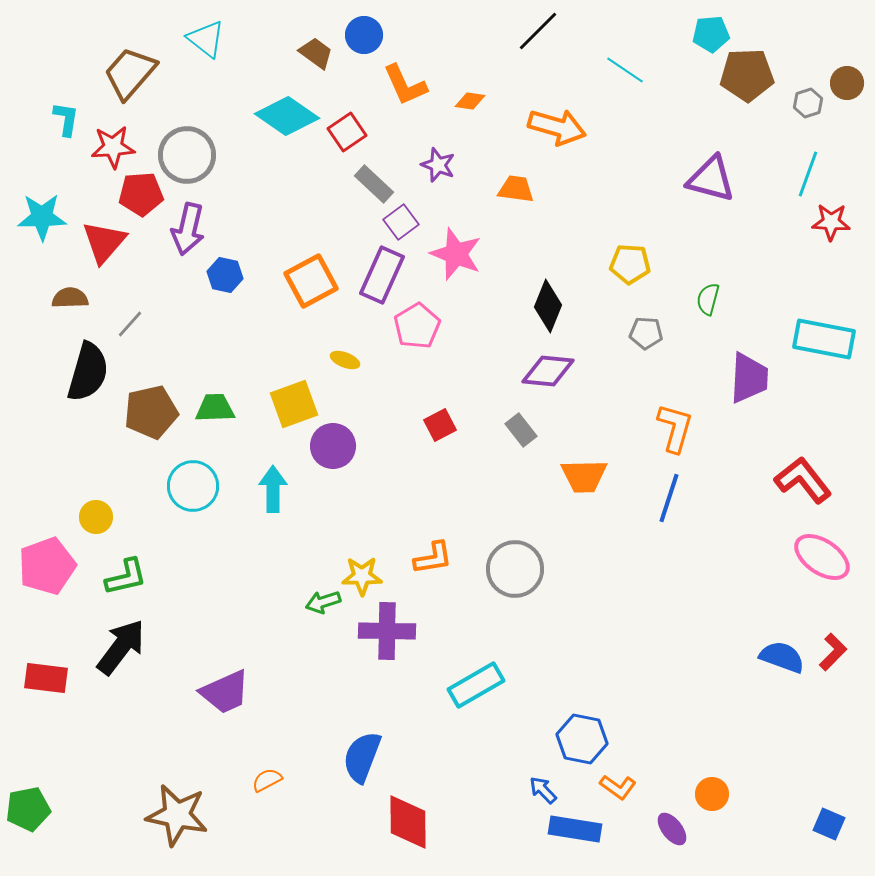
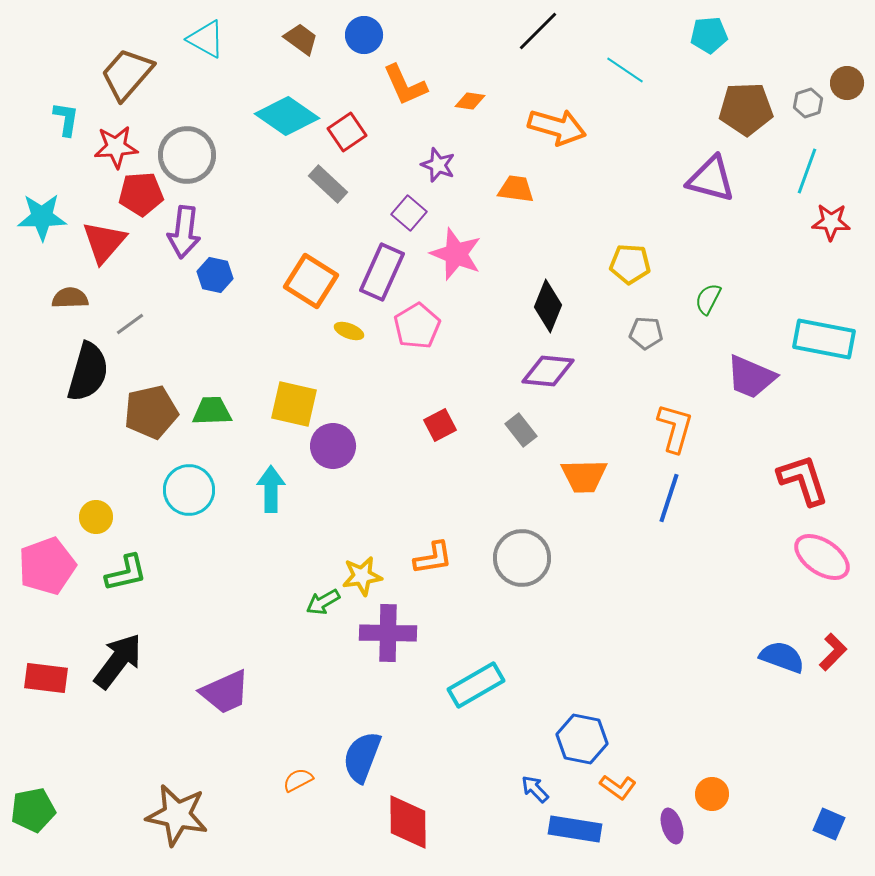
cyan pentagon at (711, 34): moved 2 px left, 1 px down
cyan triangle at (206, 39): rotated 9 degrees counterclockwise
brown trapezoid at (316, 53): moved 15 px left, 14 px up
brown trapezoid at (130, 73): moved 3 px left, 1 px down
brown pentagon at (747, 75): moved 1 px left, 34 px down
red star at (113, 147): moved 3 px right
cyan line at (808, 174): moved 1 px left, 3 px up
gray rectangle at (374, 184): moved 46 px left
purple square at (401, 222): moved 8 px right, 9 px up; rotated 12 degrees counterclockwise
purple arrow at (188, 229): moved 4 px left, 3 px down; rotated 6 degrees counterclockwise
blue hexagon at (225, 275): moved 10 px left
purple rectangle at (382, 275): moved 3 px up
orange square at (311, 281): rotated 30 degrees counterclockwise
green semicircle at (708, 299): rotated 12 degrees clockwise
gray line at (130, 324): rotated 12 degrees clockwise
yellow ellipse at (345, 360): moved 4 px right, 29 px up
purple trapezoid at (749, 378): moved 2 px right, 1 px up; rotated 110 degrees clockwise
yellow square at (294, 404): rotated 33 degrees clockwise
green trapezoid at (215, 408): moved 3 px left, 3 px down
red L-shape at (803, 480): rotated 20 degrees clockwise
cyan circle at (193, 486): moved 4 px left, 4 px down
cyan arrow at (273, 489): moved 2 px left
gray circle at (515, 569): moved 7 px right, 11 px up
yellow star at (362, 576): rotated 9 degrees counterclockwise
green L-shape at (126, 577): moved 4 px up
green arrow at (323, 602): rotated 12 degrees counterclockwise
purple cross at (387, 631): moved 1 px right, 2 px down
black arrow at (121, 647): moved 3 px left, 14 px down
orange semicircle at (267, 780): moved 31 px right
blue arrow at (543, 790): moved 8 px left, 1 px up
green pentagon at (28, 809): moved 5 px right, 1 px down
purple ellipse at (672, 829): moved 3 px up; rotated 20 degrees clockwise
